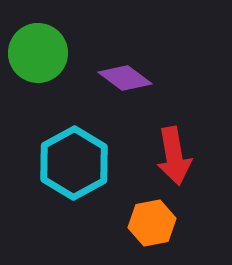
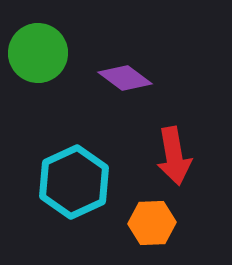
cyan hexagon: moved 19 px down; rotated 4 degrees clockwise
orange hexagon: rotated 9 degrees clockwise
